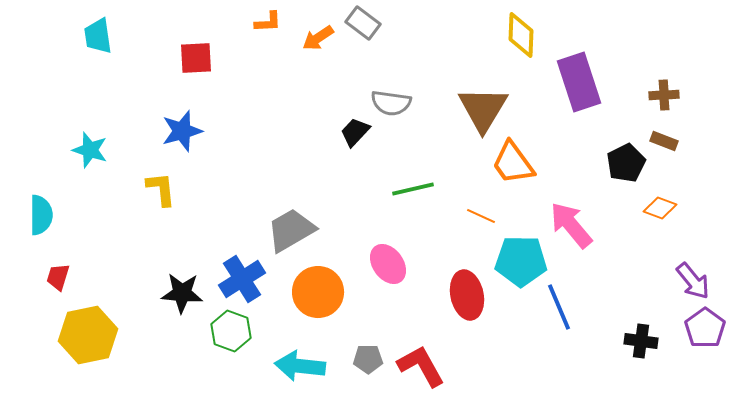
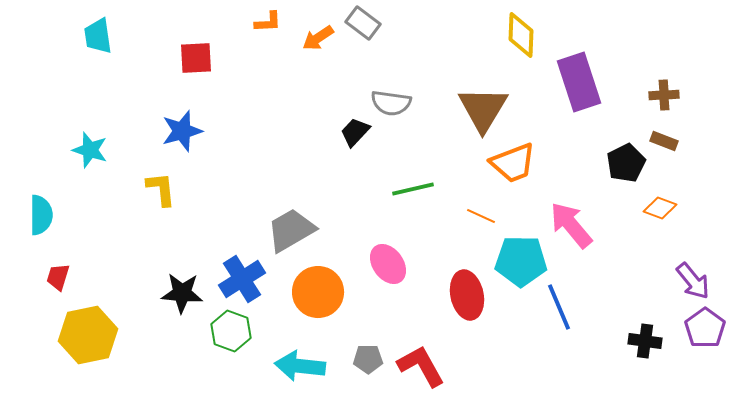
orange trapezoid: rotated 75 degrees counterclockwise
black cross: moved 4 px right
